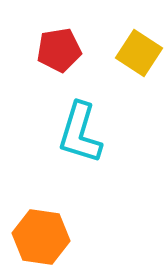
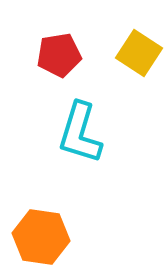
red pentagon: moved 5 px down
